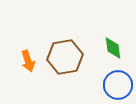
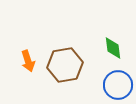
brown hexagon: moved 8 px down
